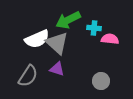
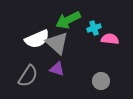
cyan cross: rotated 24 degrees counterclockwise
